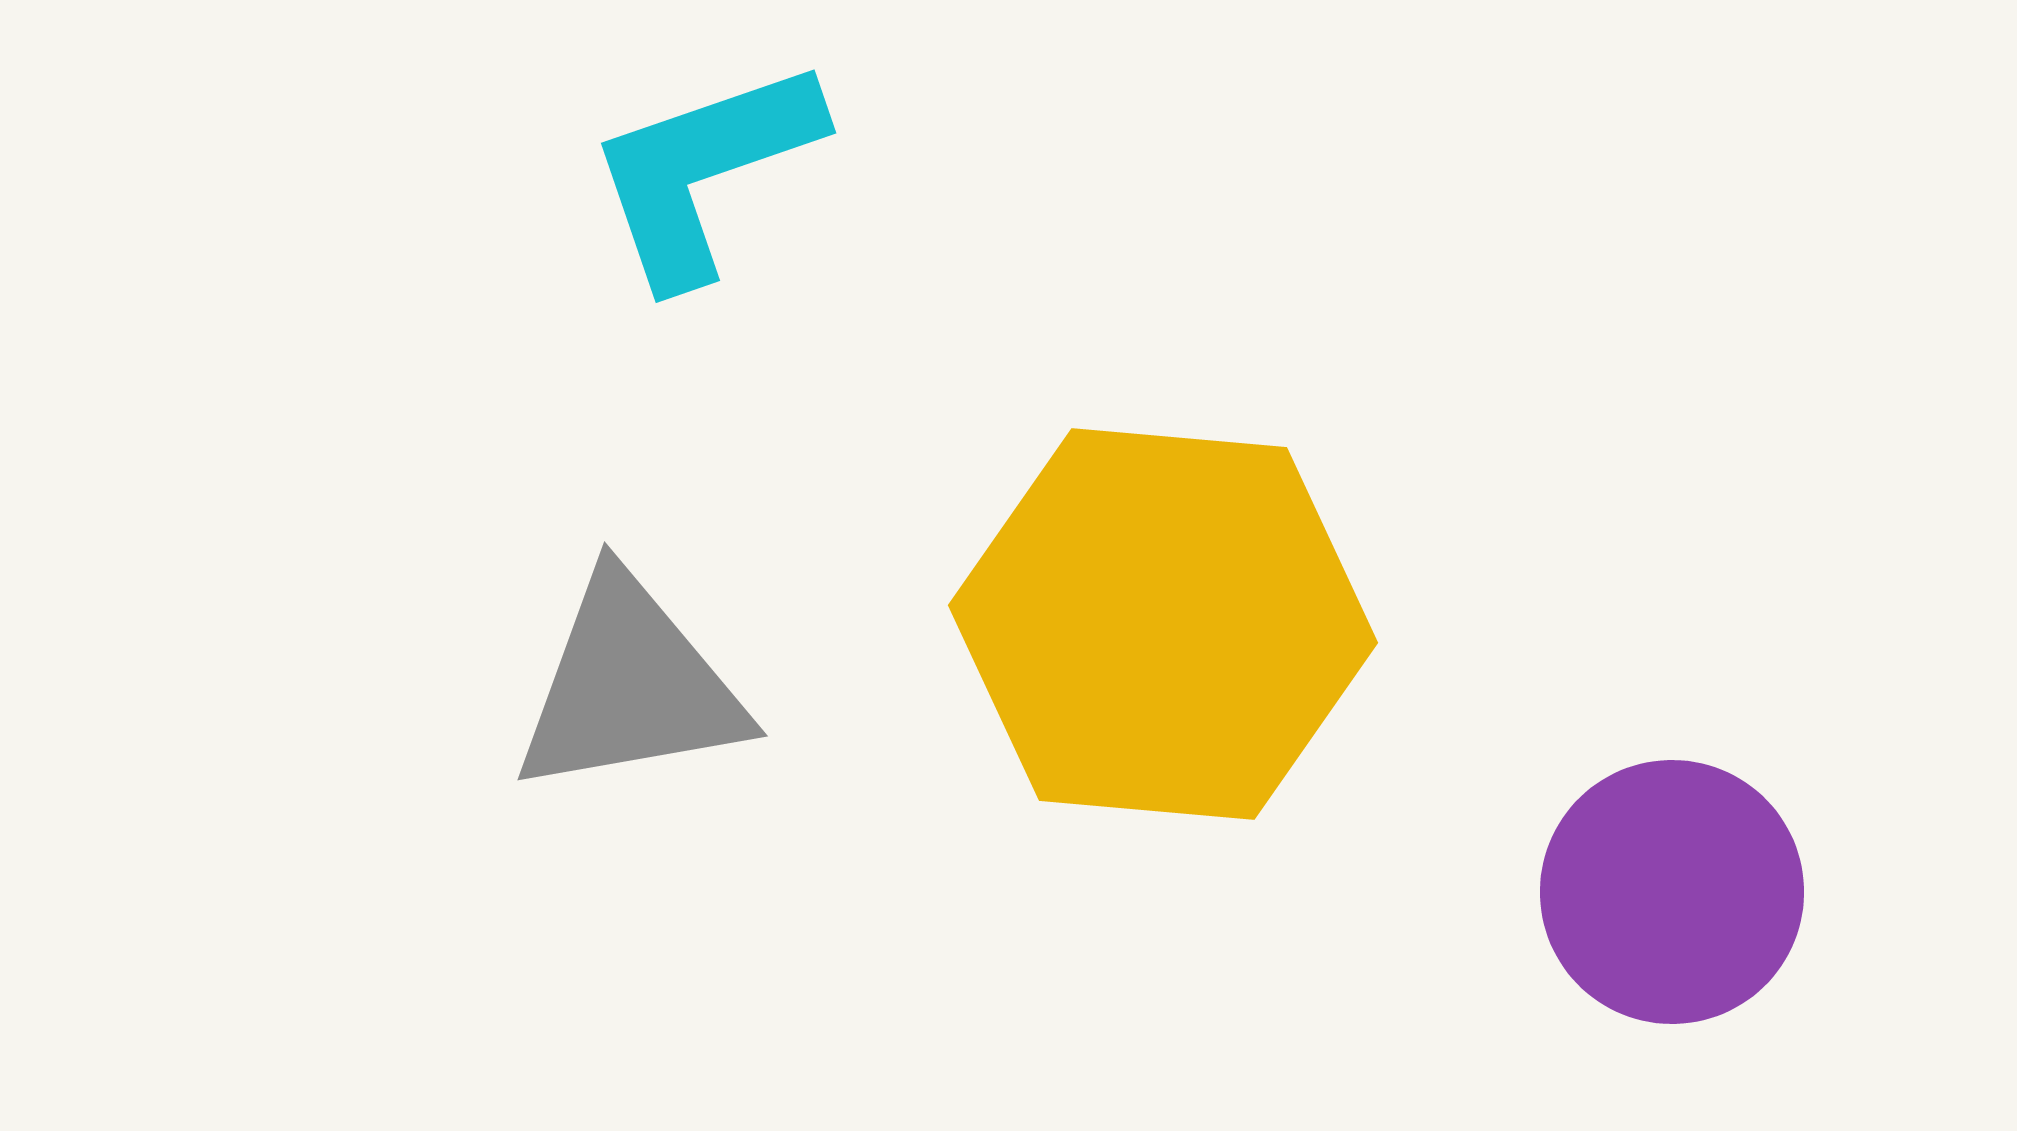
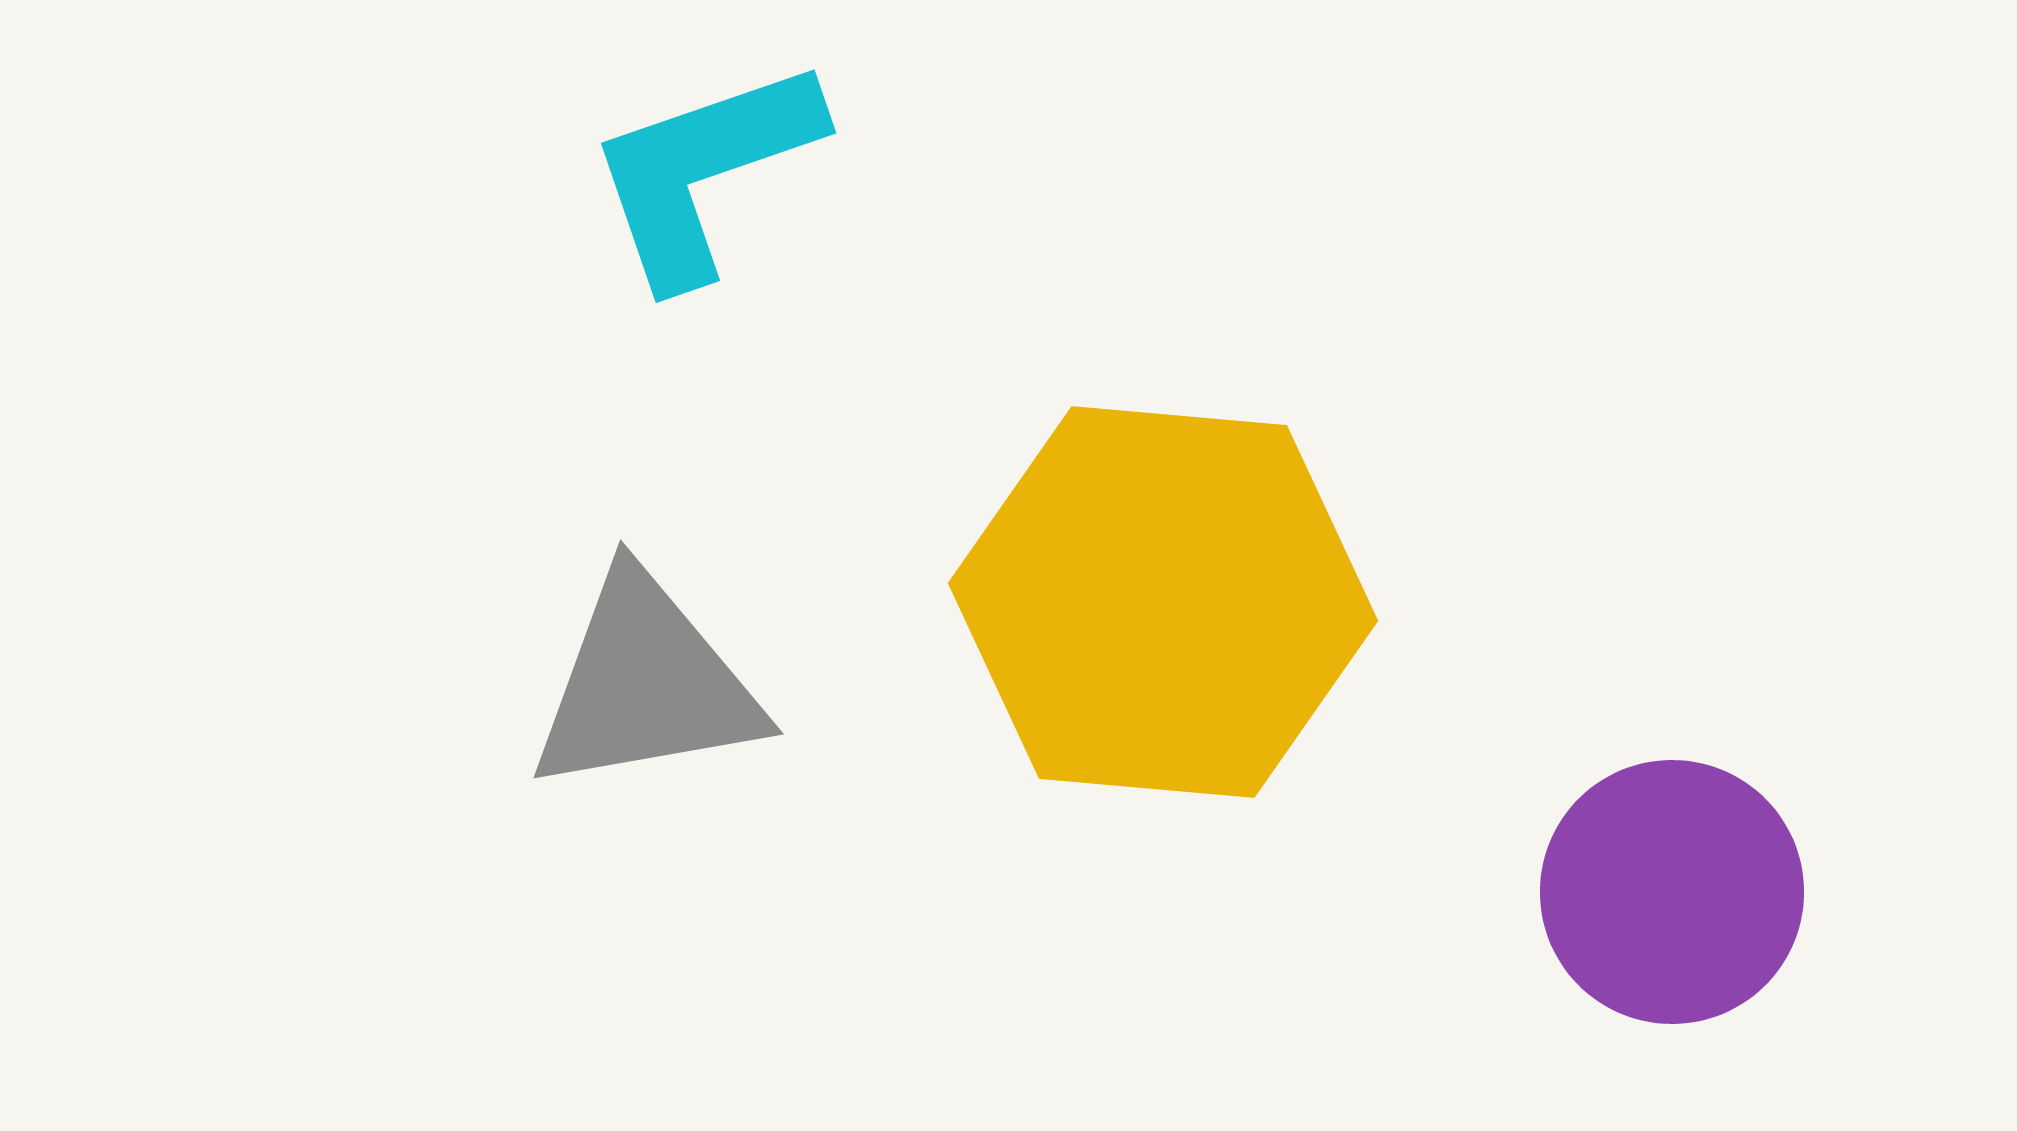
yellow hexagon: moved 22 px up
gray triangle: moved 16 px right, 2 px up
